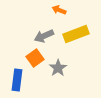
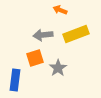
orange arrow: moved 1 px right
gray arrow: moved 1 px left, 1 px up; rotated 18 degrees clockwise
orange square: rotated 18 degrees clockwise
blue rectangle: moved 2 px left
